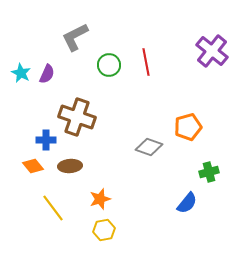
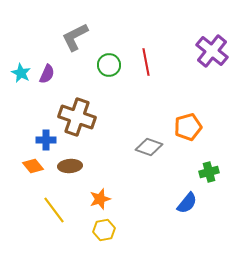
yellow line: moved 1 px right, 2 px down
